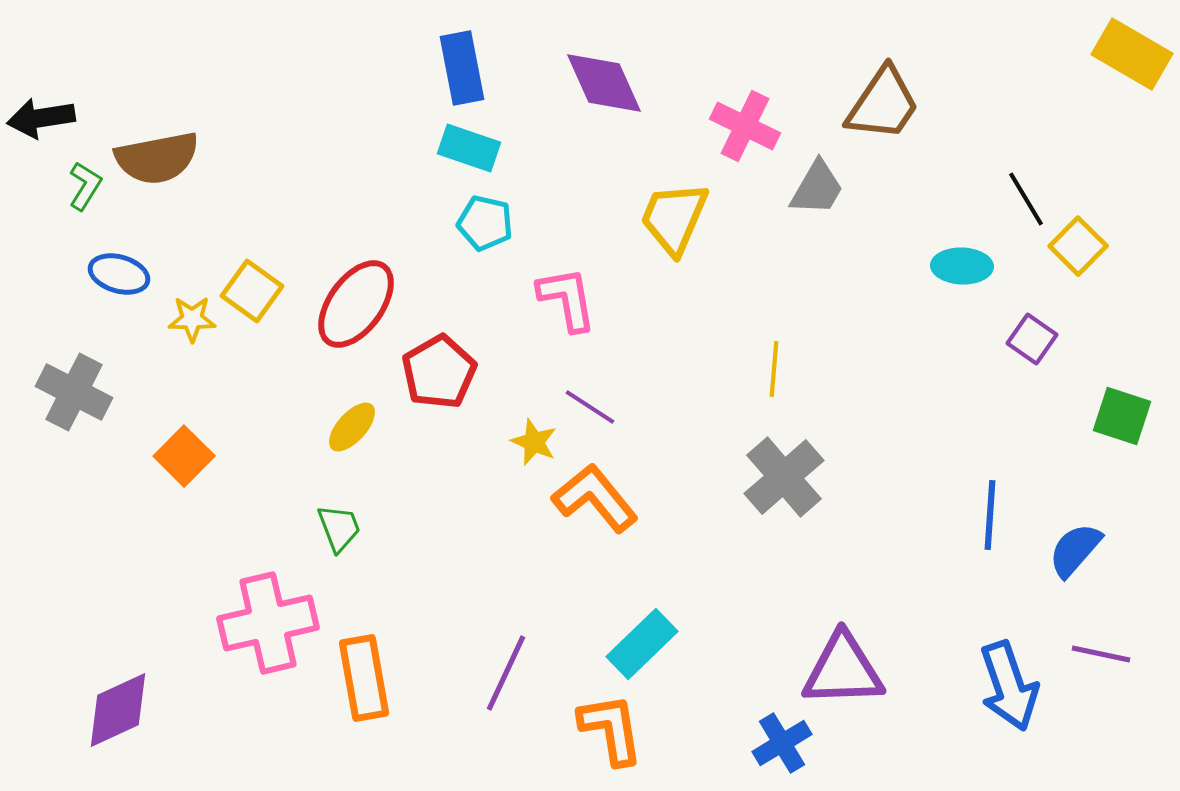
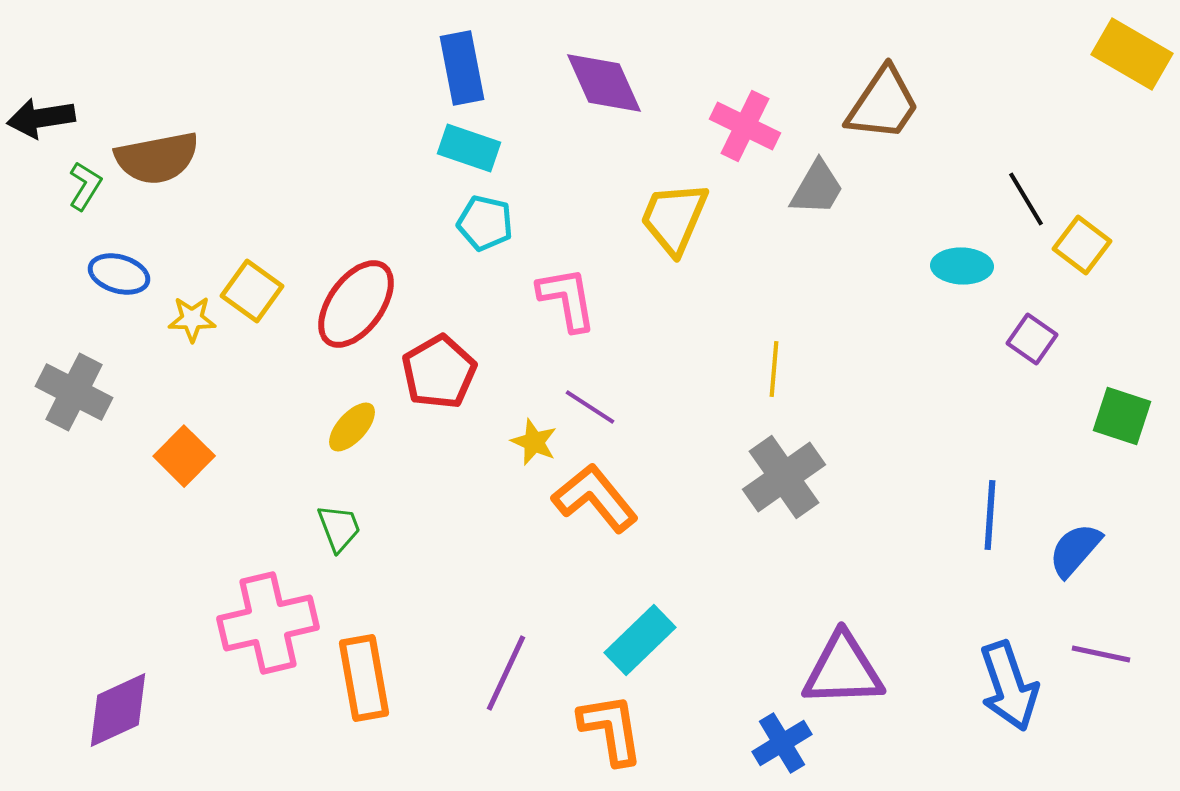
yellow square at (1078, 246): moved 4 px right, 1 px up; rotated 8 degrees counterclockwise
gray cross at (784, 477): rotated 6 degrees clockwise
cyan rectangle at (642, 644): moved 2 px left, 4 px up
